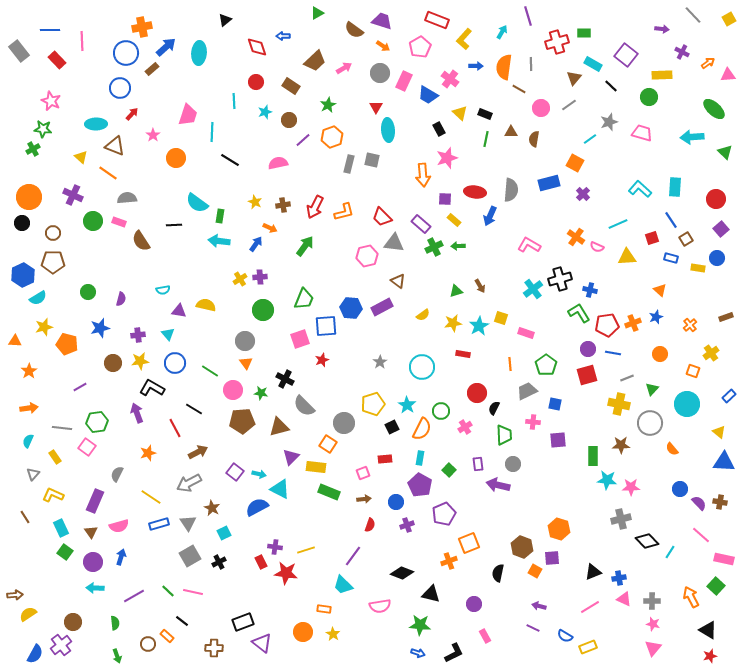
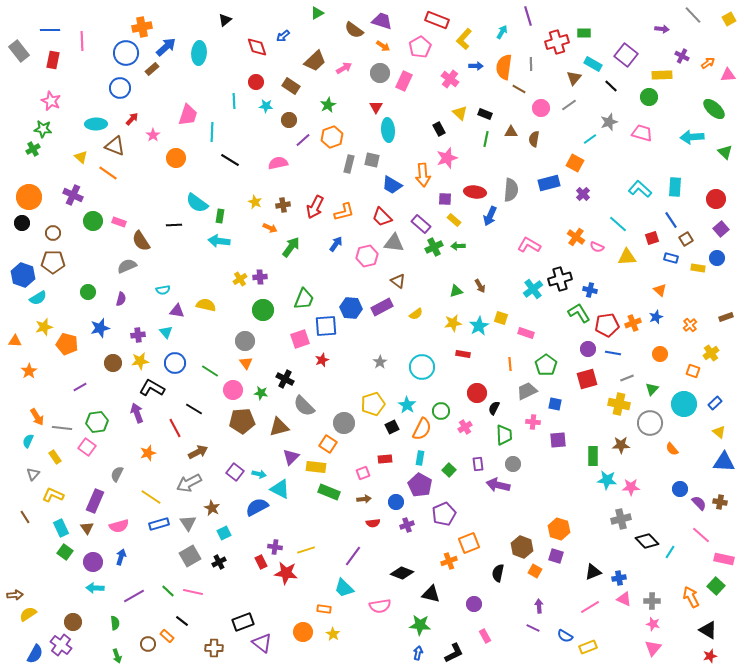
blue arrow at (283, 36): rotated 40 degrees counterclockwise
purple cross at (682, 52): moved 4 px down
red rectangle at (57, 60): moved 4 px left; rotated 54 degrees clockwise
blue trapezoid at (428, 95): moved 36 px left, 90 px down
cyan star at (265, 112): moved 1 px right, 6 px up; rotated 24 degrees clockwise
red arrow at (132, 114): moved 5 px down
gray semicircle at (127, 198): moved 68 px down; rotated 18 degrees counterclockwise
cyan line at (618, 224): rotated 66 degrees clockwise
blue arrow at (256, 244): moved 80 px right
green arrow at (305, 246): moved 14 px left, 1 px down
blue hexagon at (23, 275): rotated 15 degrees counterclockwise
purple triangle at (179, 311): moved 2 px left
yellow semicircle at (423, 315): moved 7 px left, 1 px up
cyan triangle at (168, 334): moved 2 px left, 2 px up
red square at (587, 375): moved 4 px down
blue rectangle at (729, 396): moved 14 px left, 7 px down
cyan circle at (687, 404): moved 3 px left
orange arrow at (29, 408): moved 8 px right, 9 px down; rotated 66 degrees clockwise
red semicircle at (370, 525): moved 3 px right, 2 px up; rotated 64 degrees clockwise
brown triangle at (91, 532): moved 4 px left, 4 px up
purple square at (552, 558): moved 4 px right, 2 px up; rotated 21 degrees clockwise
cyan trapezoid at (343, 585): moved 1 px right, 3 px down
purple arrow at (539, 606): rotated 72 degrees clockwise
purple cross at (61, 645): rotated 15 degrees counterclockwise
blue arrow at (418, 653): rotated 96 degrees counterclockwise
